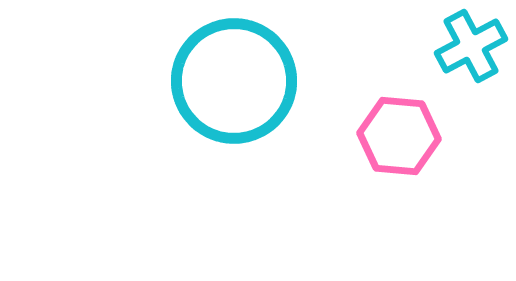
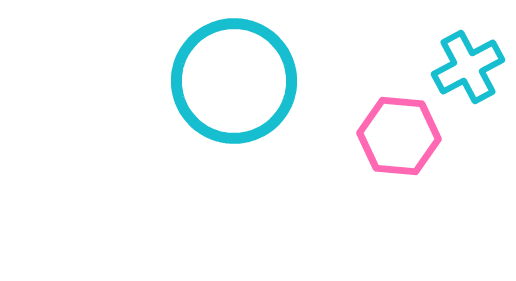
cyan cross: moved 3 px left, 21 px down
